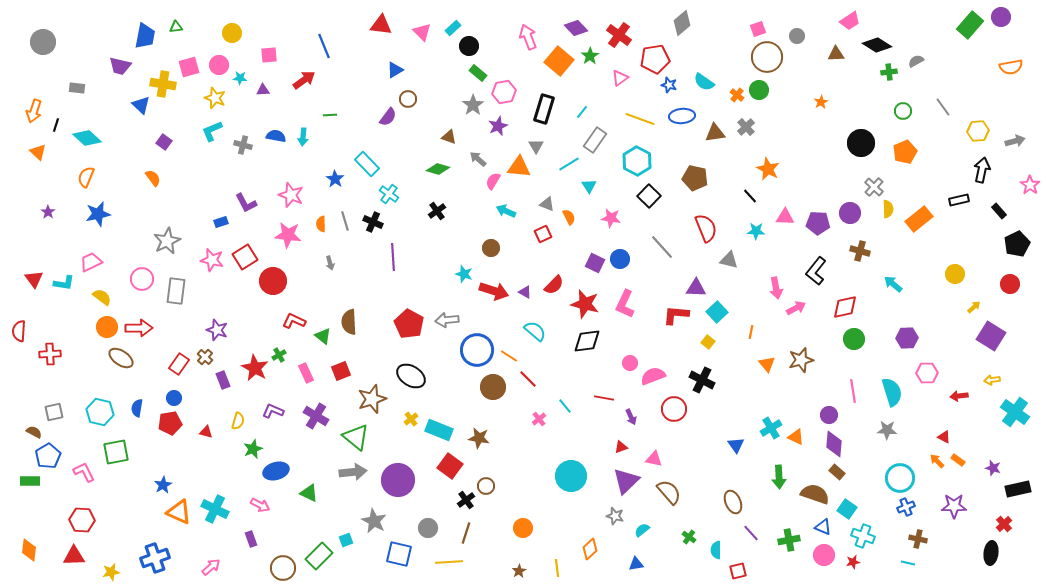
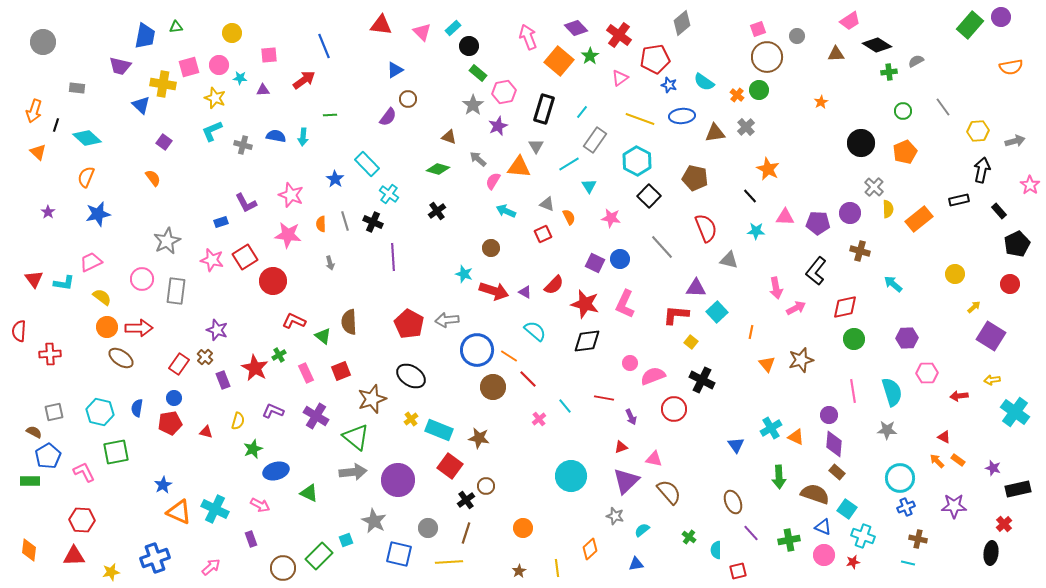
yellow square at (708, 342): moved 17 px left
